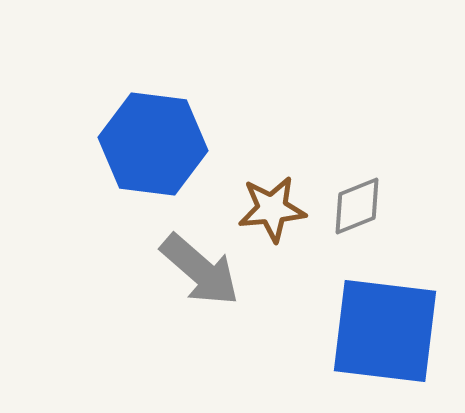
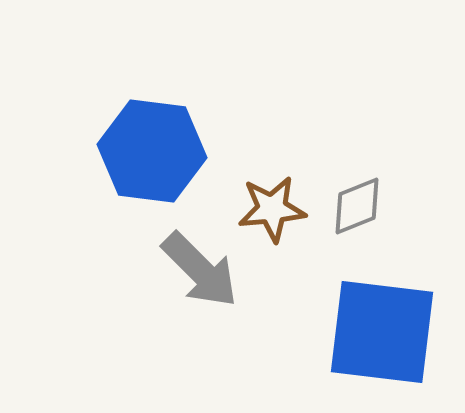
blue hexagon: moved 1 px left, 7 px down
gray arrow: rotated 4 degrees clockwise
blue square: moved 3 px left, 1 px down
